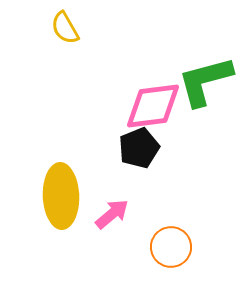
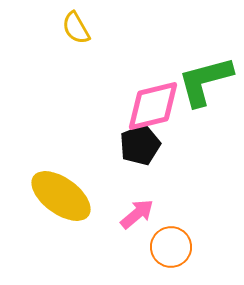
yellow semicircle: moved 11 px right
pink diamond: rotated 6 degrees counterclockwise
black pentagon: moved 1 px right, 3 px up
yellow ellipse: rotated 52 degrees counterclockwise
pink arrow: moved 25 px right
